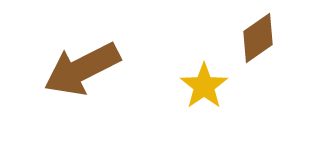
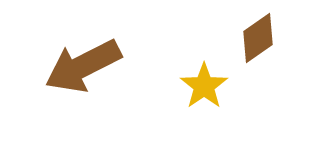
brown arrow: moved 1 px right, 3 px up
